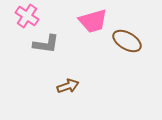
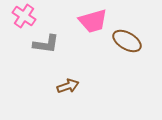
pink cross: moved 3 px left
